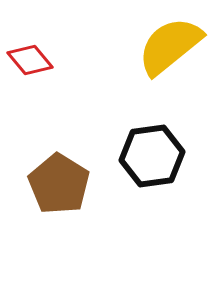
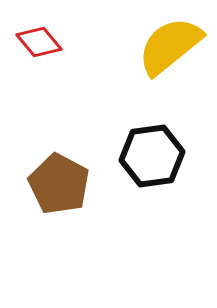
red diamond: moved 9 px right, 18 px up
brown pentagon: rotated 4 degrees counterclockwise
